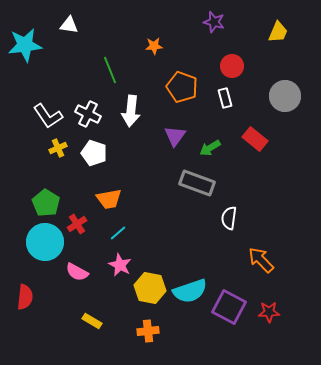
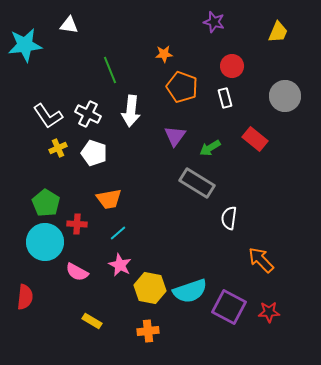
orange star: moved 10 px right, 8 px down
gray rectangle: rotated 12 degrees clockwise
red cross: rotated 36 degrees clockwise
